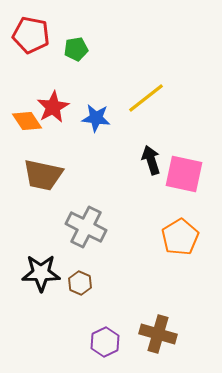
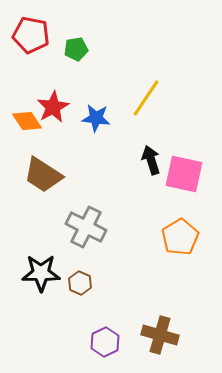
yellow line: rotated 18 degrees counterclockwise
brown trapezoid: rotated 21 degrees clockwise
brown cross: moved 2 px right, 1 px down
